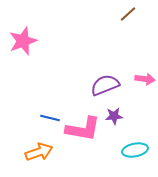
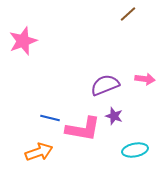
purple star: rotated 24 degrees clockwise
